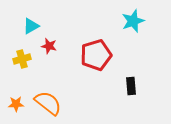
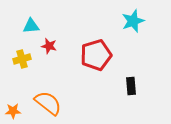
cyan triangle: rotated 24 degrees clockwise
orange star: moved 3 px left, 7 px down
